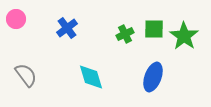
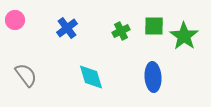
pink circle: moved 1 px left, 1 px down
green square: moved 3 px up
green cross: moved 4 px left, 3 px up
blue ellipse: rotated 24 degrees counterclockwise
